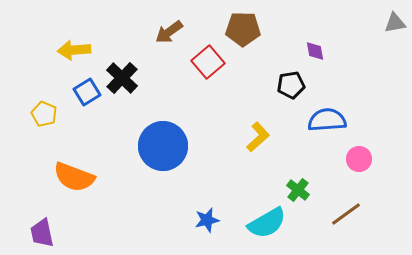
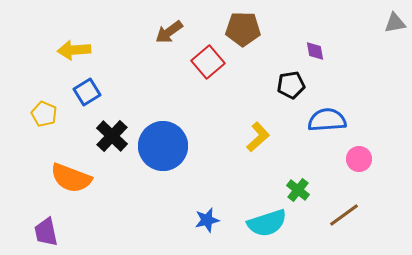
black cross: moved 10 px left, 58 px down
orange semicircle: moved 3 px left, 1 px down
brown line: moved 2 px left, 1 px down
cyan semicircle: rotated 12 degrees clockwise
purple trapezoid: moved 4 px right, 1 px up
